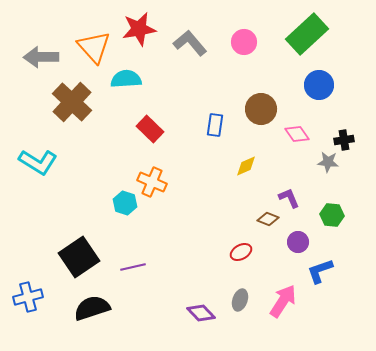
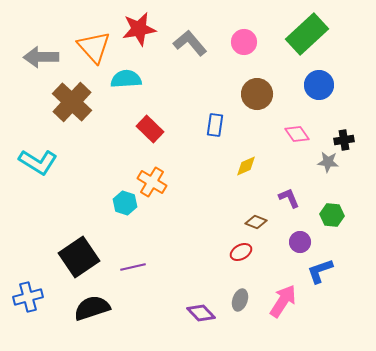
brown circle: moved 4 px left, 15 px up
orange cross: rotated 8 degrees clockwise
brown diamond: moved 12 px left, 3 px down
purple circle: moved 2 px right
